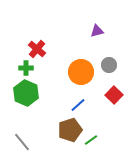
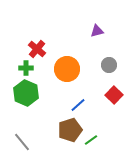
orange circle: moved 14 px left, 3 px up
